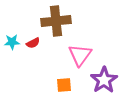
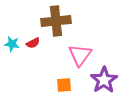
cyan star: moved 2 px down; rotated 14 degrees clockwise
